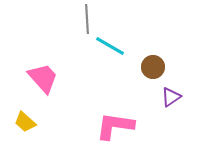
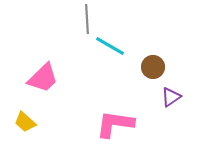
pink trapezoid: rotated 88 degrees clockwise
pink L-shape: moved 2 px up
